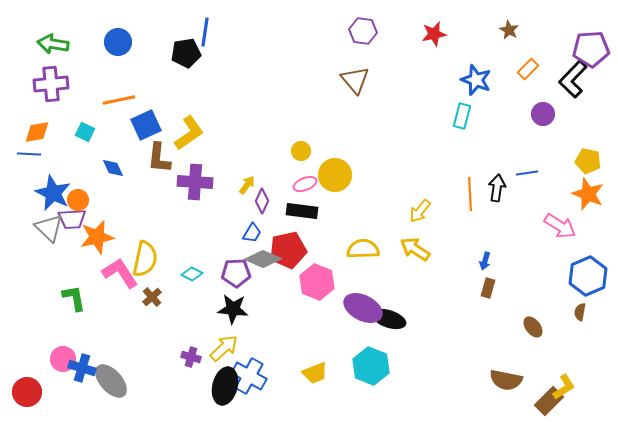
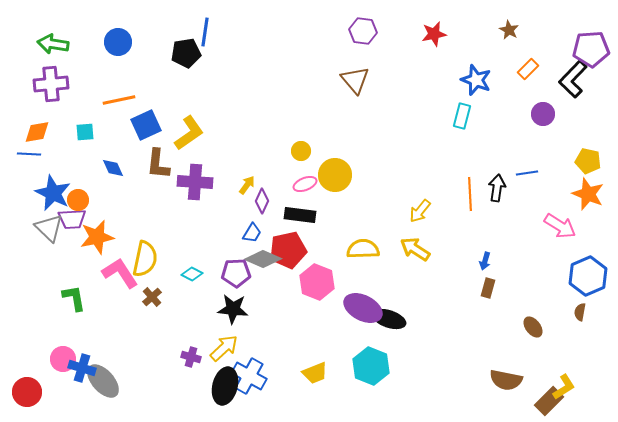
cyan square at (85, 132): rotated 30 degrees counterclockwise
brown L-shape at (159, 158): moved 1 px left, 6 px down
black rectangle at (302, 211): moved 2 px left, 4 px down
gray ellipse at (111, 381): moved 8 px left
